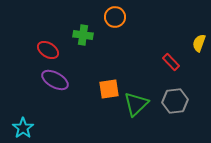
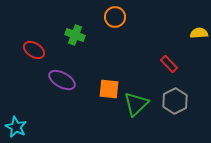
green cross: moved 8 px left; rotated 12 degrees clockwise
yellow semicircle: moved 10 px up; rotated 66 degrees clockwise
red ellipse: moved 14 px left
red rectangle: moved 2 px left, 2 px down
purple ellipse: moved 7 px right
orange square: rotated 15 degrees clockwise
gray hexagon: rotated 20 degrees counterclockwise
cyan star: moved 7 px left, 1 px up; rotated 10 degrees counterclockwise
